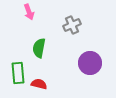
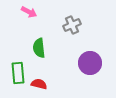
pink arrow: rotated 42 degrees counterclockwise
green semicircle: rotated 18 degrees counterclockwise
